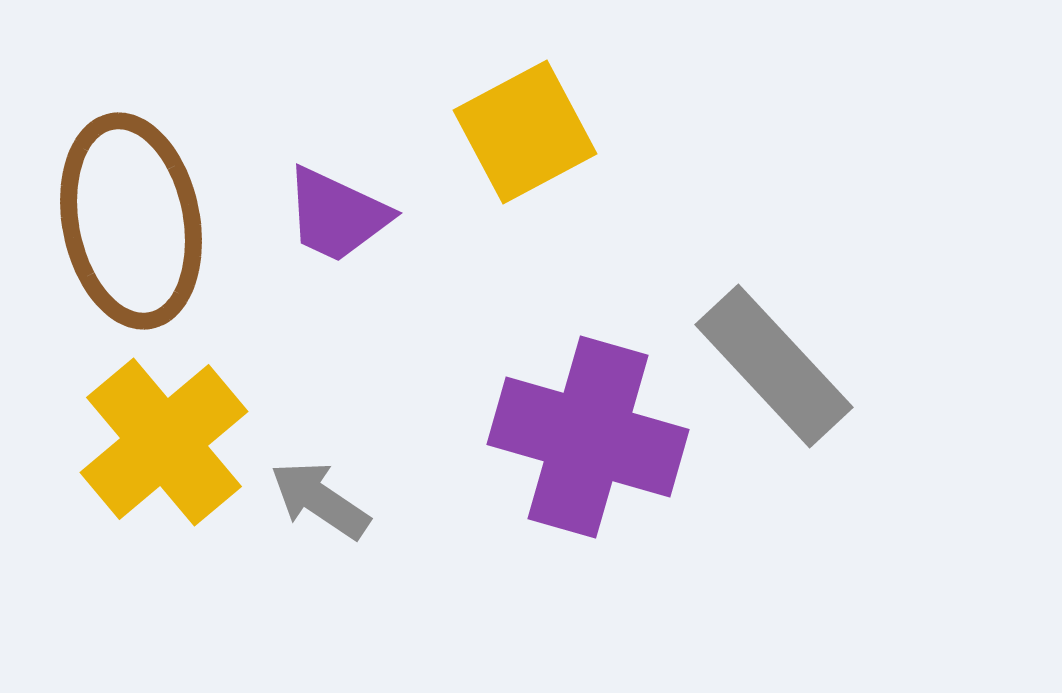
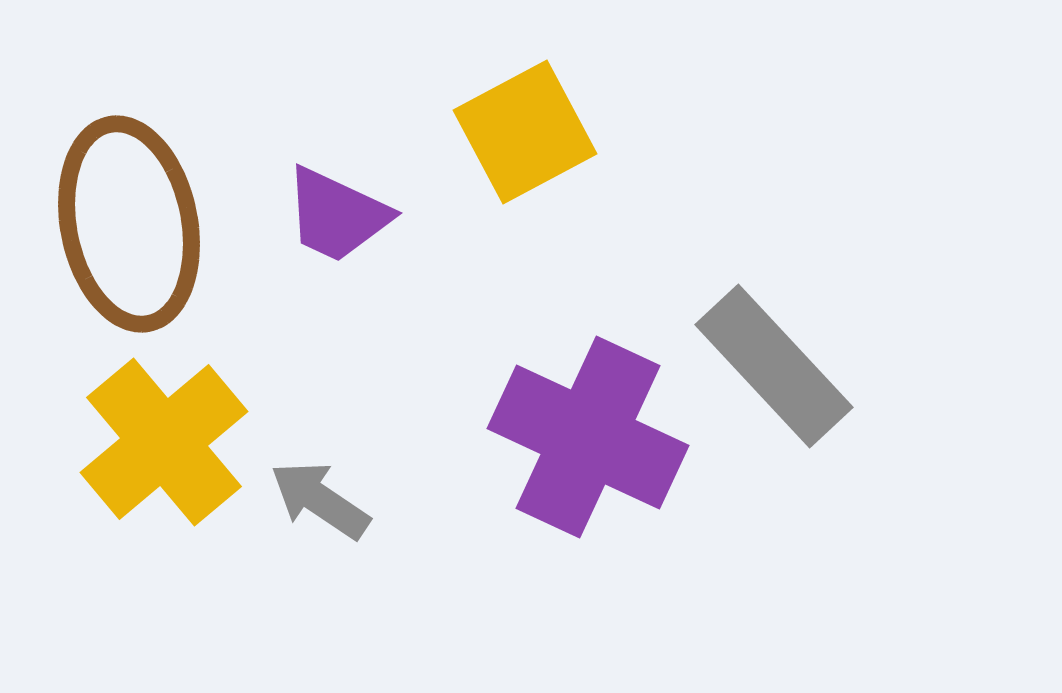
brown ellipse: moved 2 px left, 3 px down
purple cross: rotated 9 degrees clockwise
